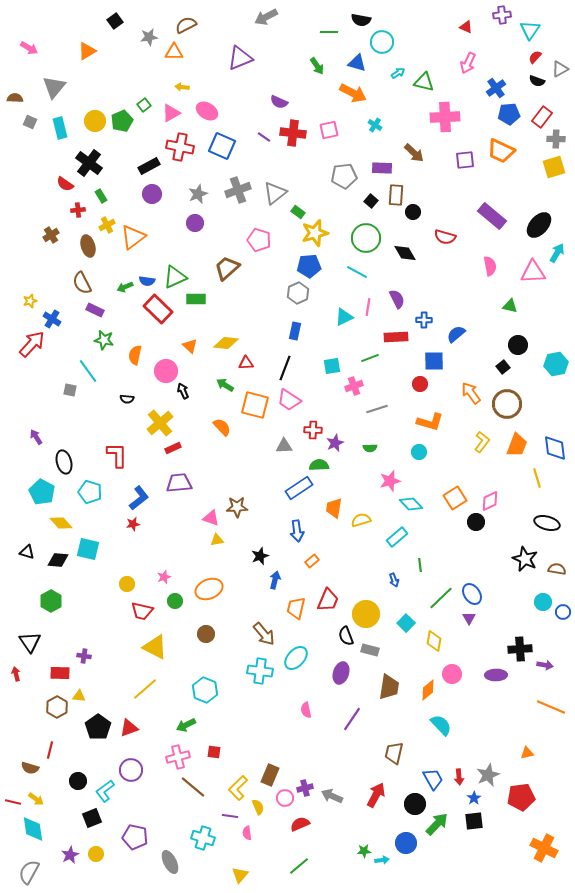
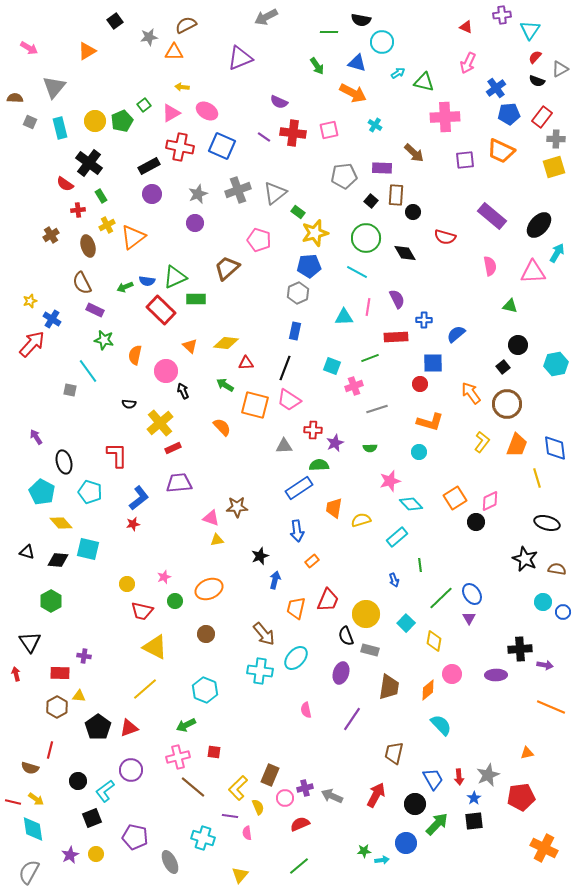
red rectangle at (158, 309): moved 3 px right, 1 px down
cyan triangle at (344, 317): rotated 24 degrees clockwise
blue square at (434, 361): moved 1 px left, 2 px down
cyan square at (332, 366): rotated 30 degrees clockwise
black semicircle at (127, 399): moved 2 px right, 5 px down
